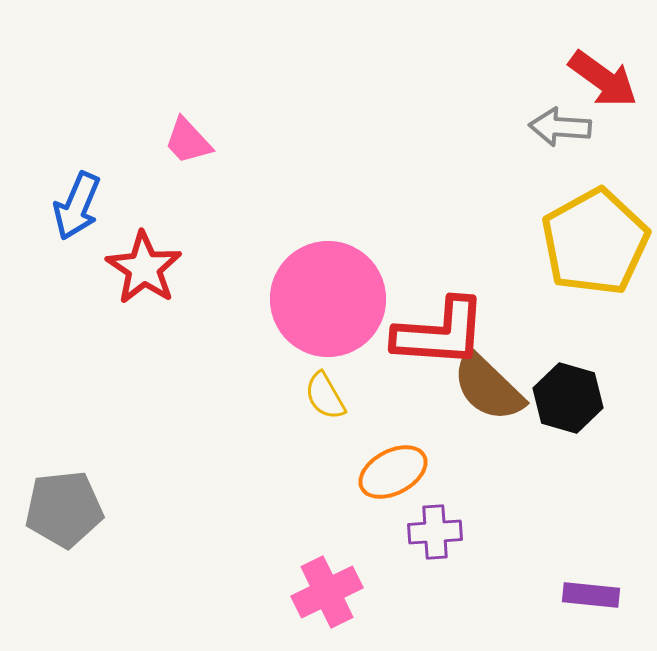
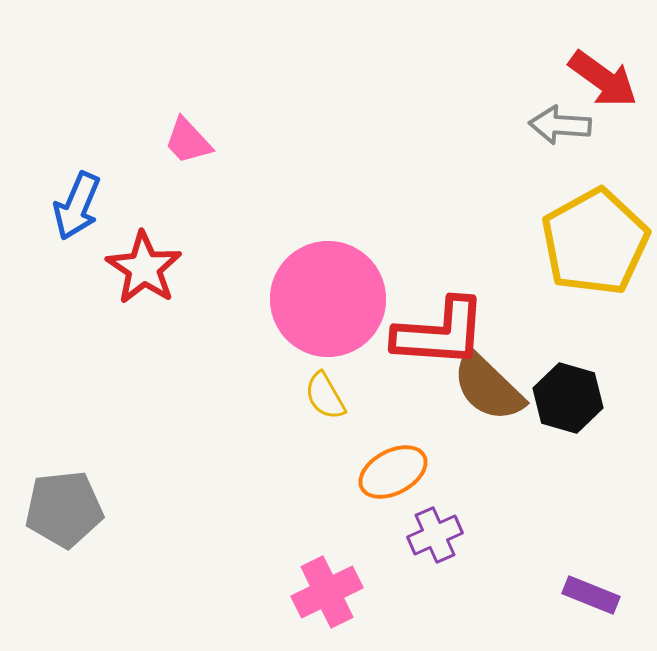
gray arrow: moved 2 px up
purple cross: moved 3 px down; rotated 20 degrees counterclockwise
purple rectangle: rotated 16 degrees clockwise
